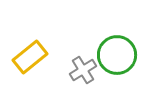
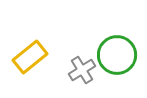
gray cross: moved 1 px left
